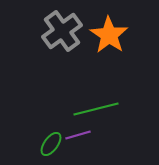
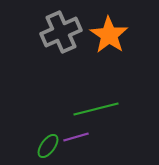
gray cross: moved 1 px left, 1 px down; rotated 12 degrees clockwise
purple line: moved 2 px left, 2 px down
green ellipse: moved 3 px left, 2 px down
